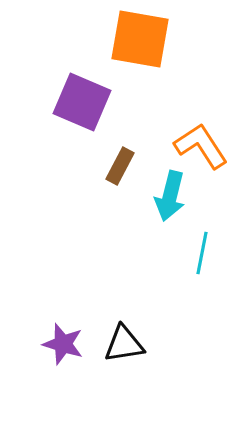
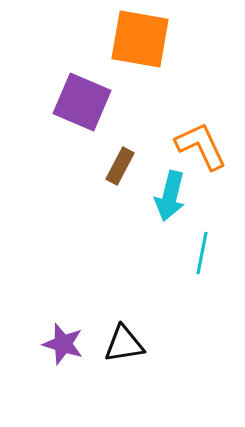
orange L-shape: rotated 8 degrees clockwise
